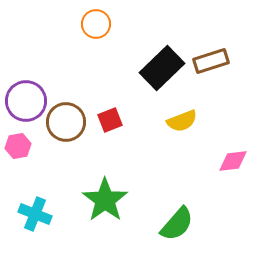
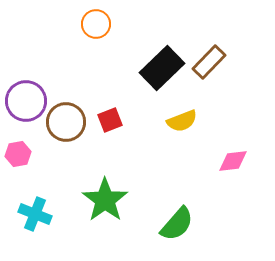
brown rectangle: moved 2 px left, 1 px down; rotated 28 degrees counterclockwise
pink hexagon: moved 8 px down
